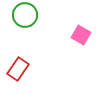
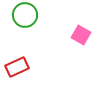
red rectangle: moved 1 px left, 2 px up; rotated 30 degrees clockwise
